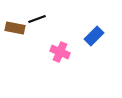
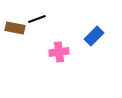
pink cross: moved 1 px left; rotated 30 degrees counterclockwise
